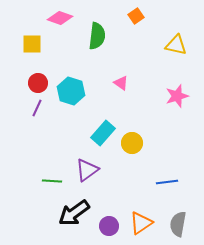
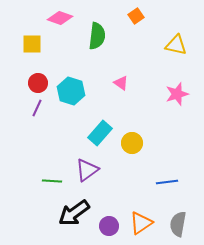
pink star: moved 2 px up
cyan rectangle: moved 3 px left
